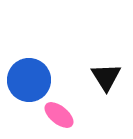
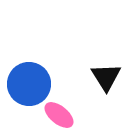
blue circle: moved 4 px down
